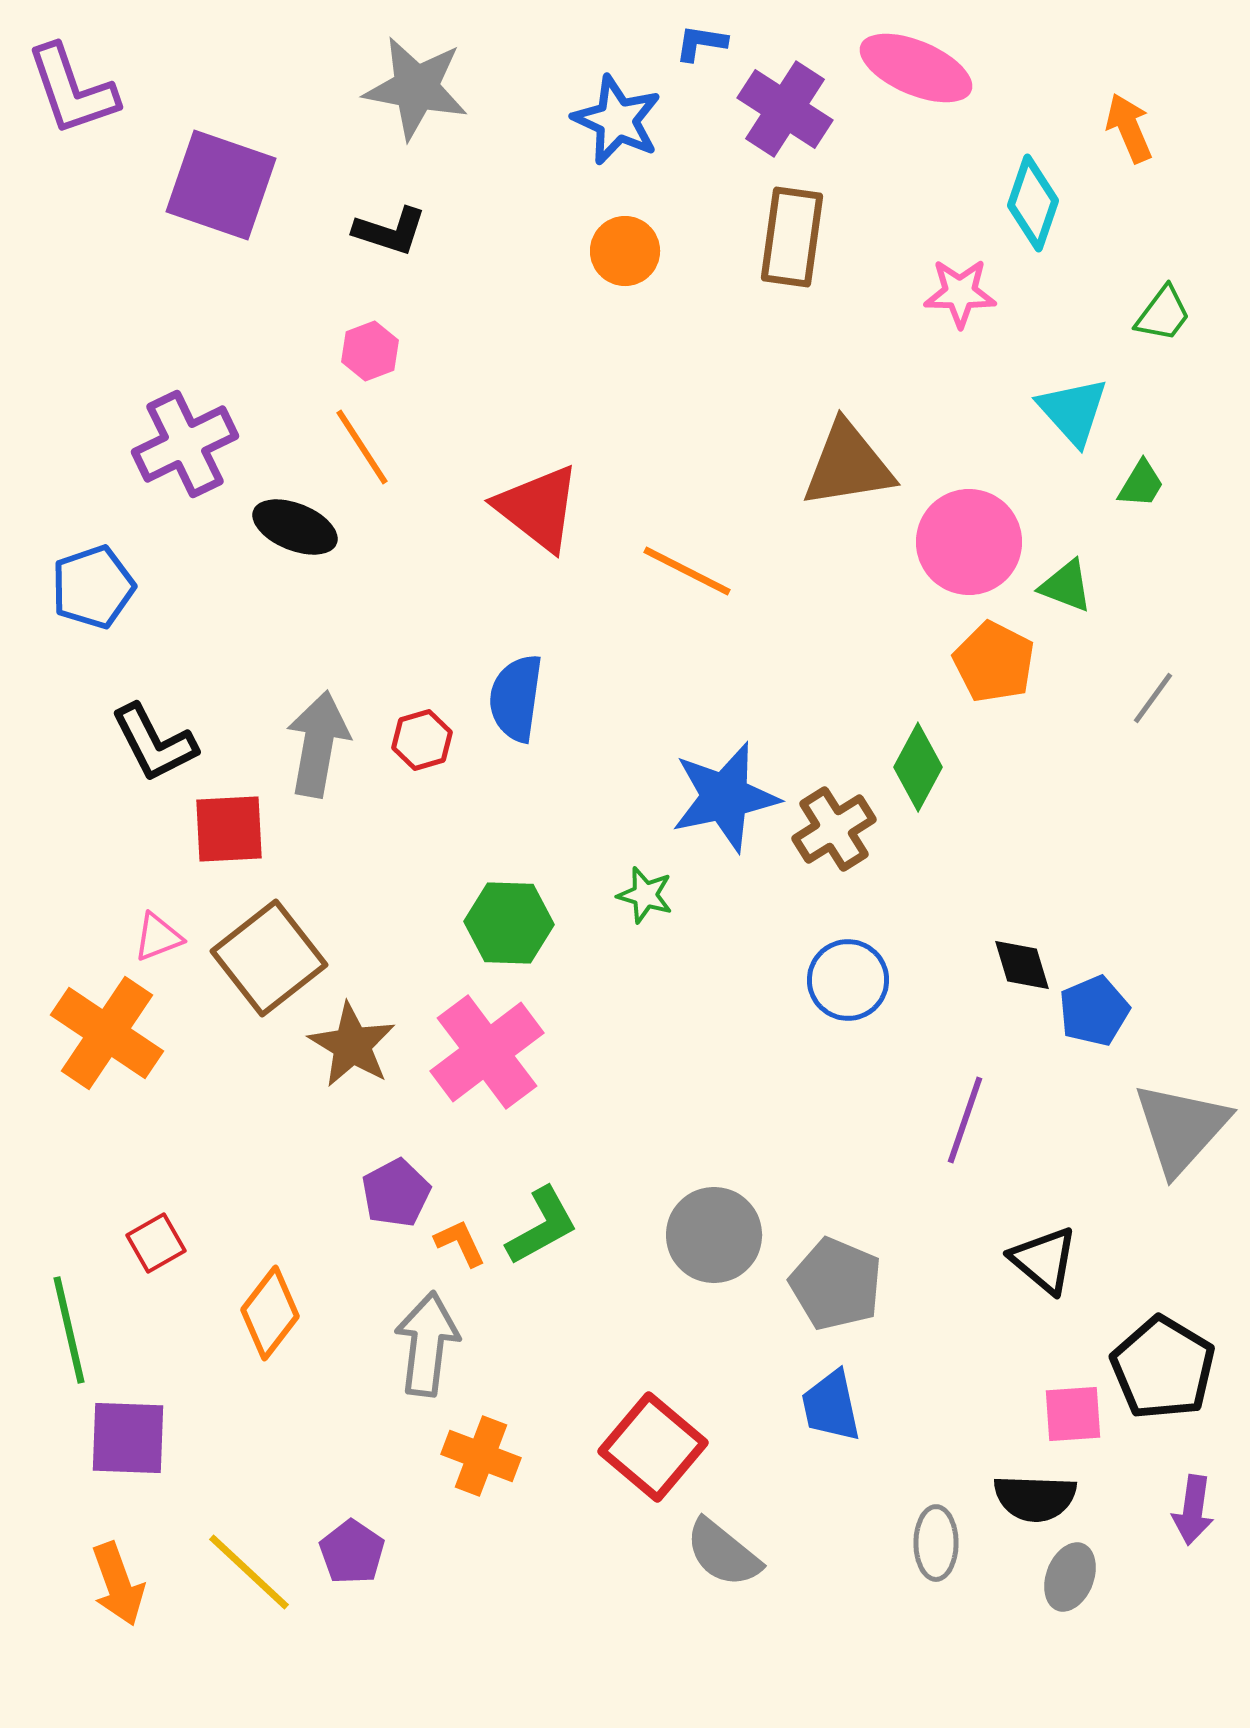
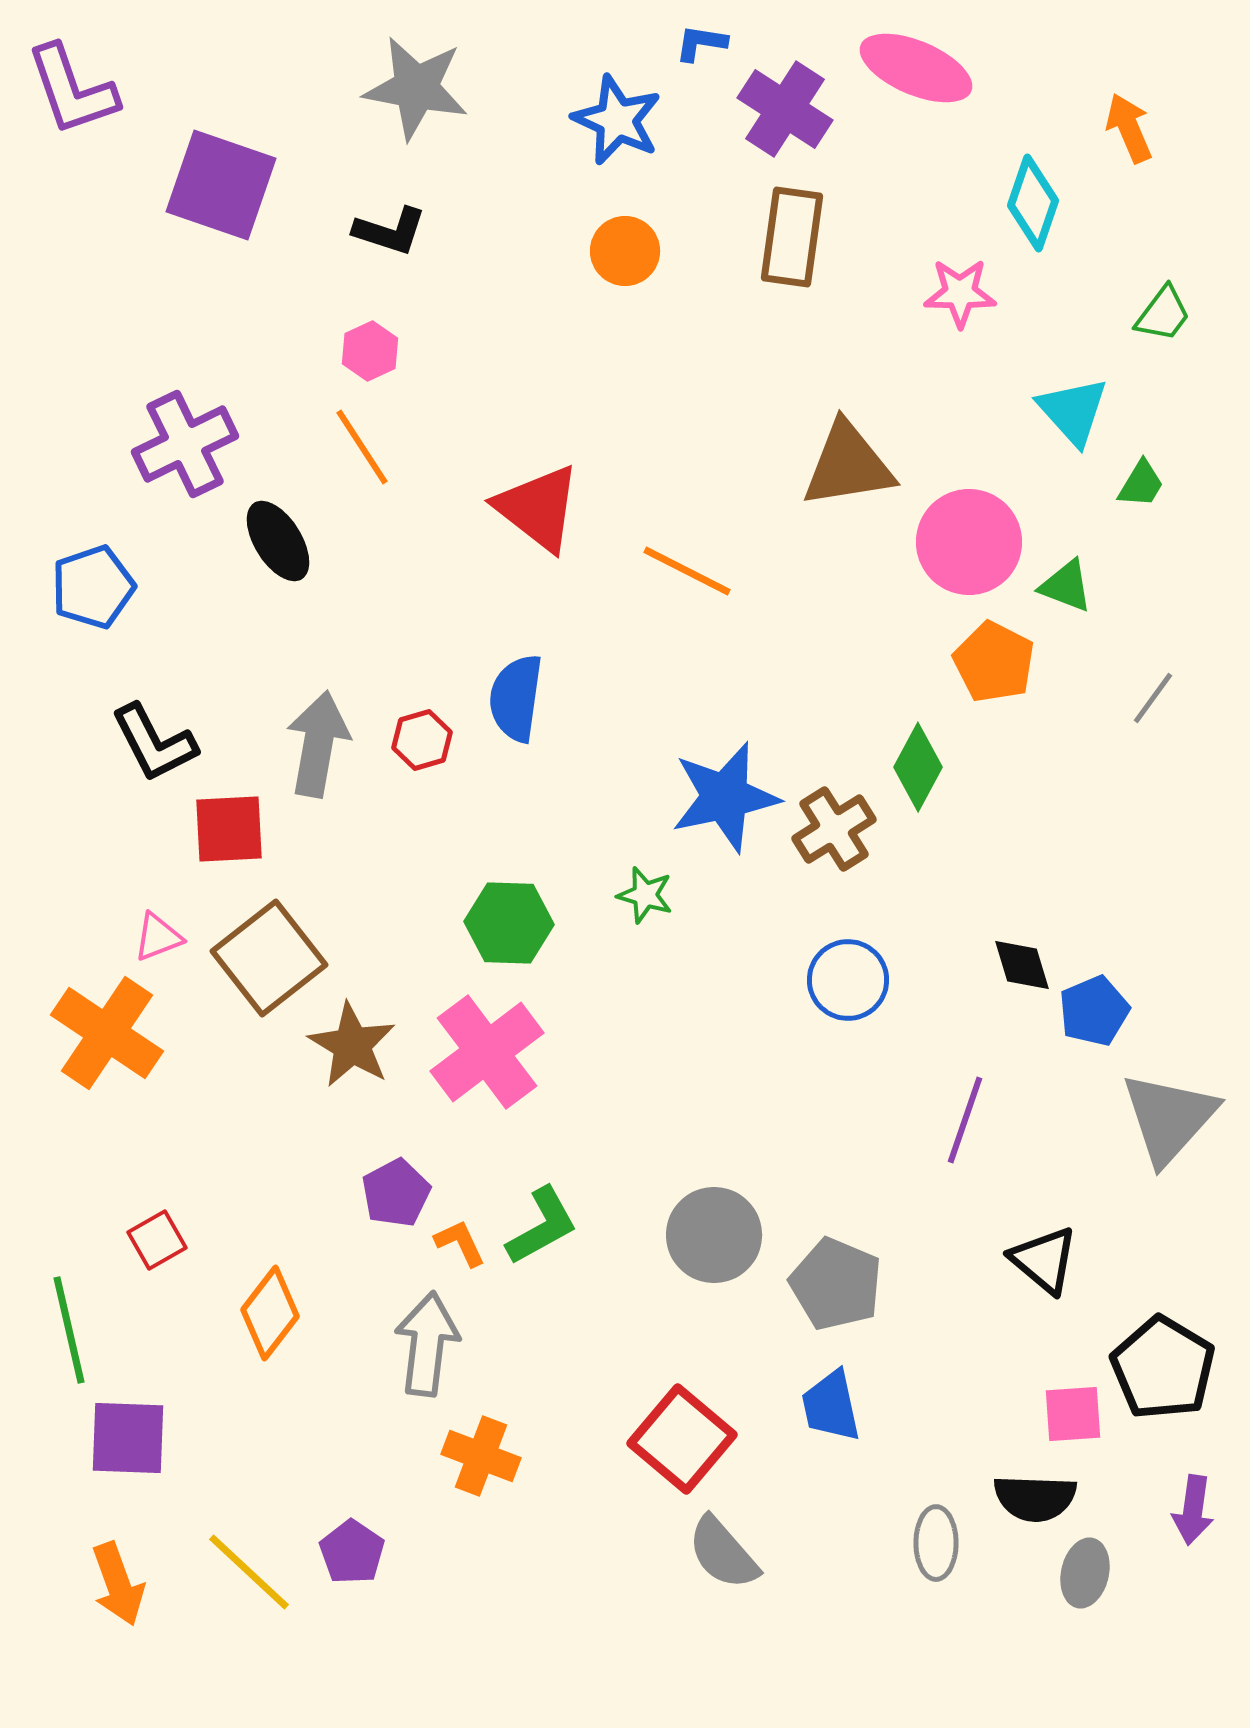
pink hexagon at (370, 351): rotated 4 degrees counterclockwise
black ellipse at (295, 527): moved 17 px left, 14 px down; rotated 36 degrees clockwise
gray triangle at (1181, 1128): moved 12 px left, 10 px up
red square at (156, 1243): moved 1 px right, 3 px up
red square at (653, 1447): moved 29 px right, 8 px up
gray semicircle at (723, 1553): rotated 10 degrees clockwise
gray ellipse at (1070, 1577): moved 15 px right, 4 px up; rotated 8 degrees counterclockwise
